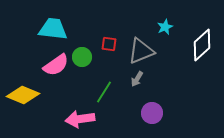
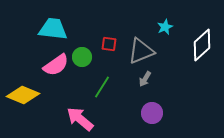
gray arrow: moved 8 px right
green line: moved 2 px left, 5 px up
pink arrow: rotated 48 degrees clockwise
